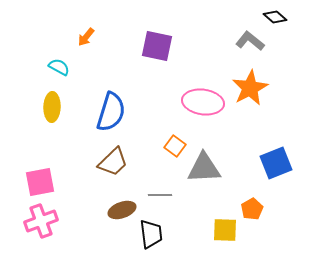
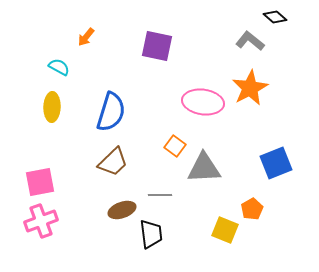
yellow square: rotated 20 degrees clockwise
